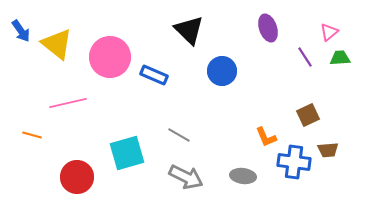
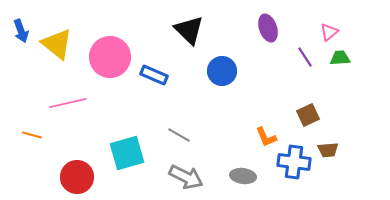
blue arrow: rotated 15 degrees clockwise
